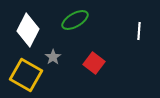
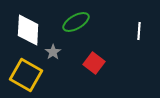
green ellipse: moved 1 px right, 2 px down
white diamond: rotated 24 degrees counterclockwise
gray star: moved 5 px up
